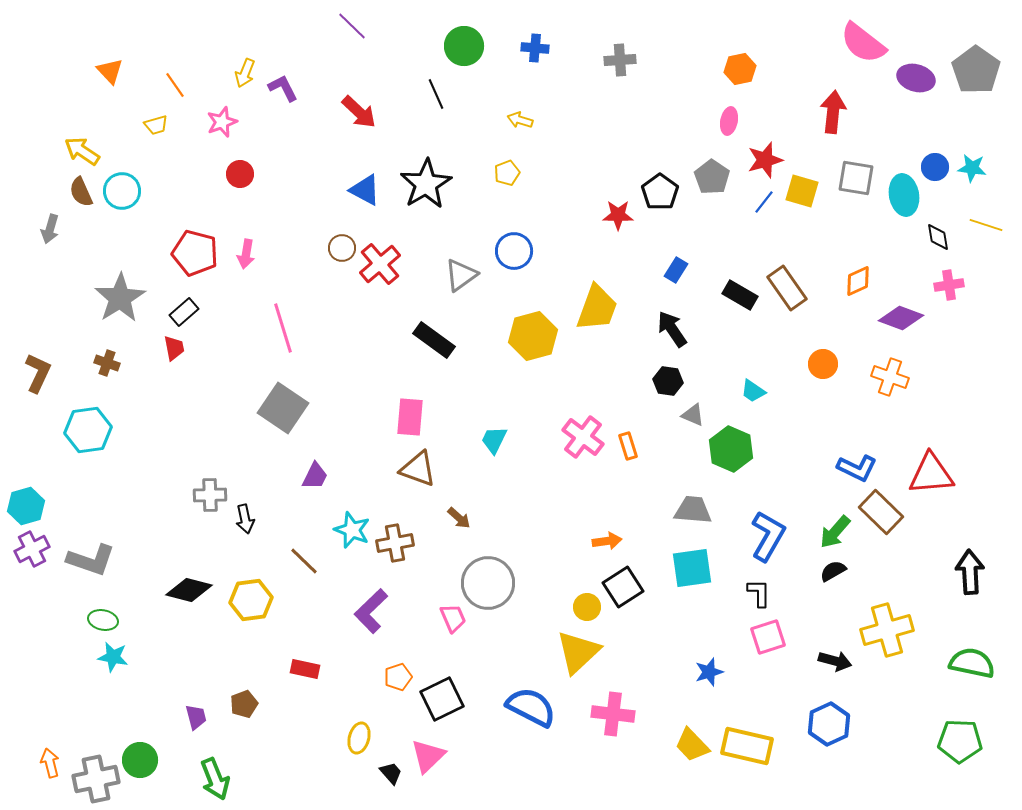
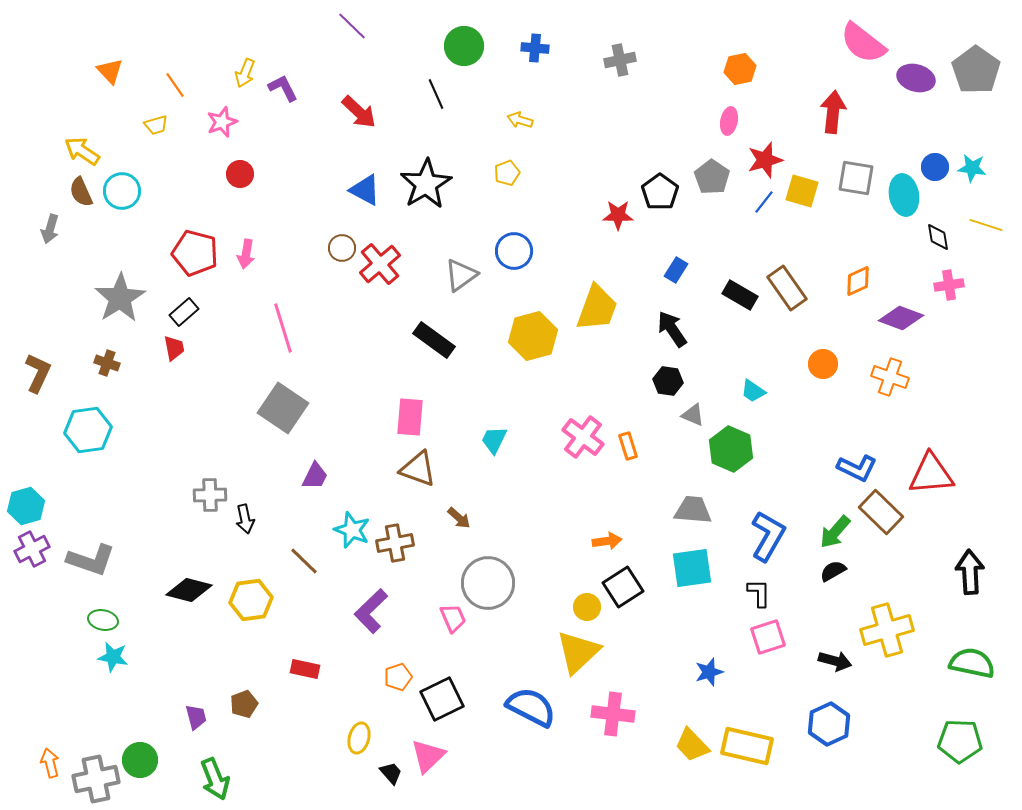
gray cross at (620, 60): rotated 8 degrees counterclockwise
